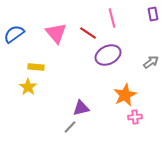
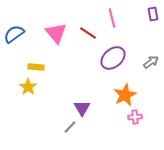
purple ellipse: moved 5 px right, 3 px down; rotated 15 degrees counterclockwise
purple triangle: moved 1 px right; rotated 48 degrees counterclockwise
